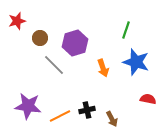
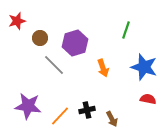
blue star: moved 8 px right, 5 px down
orange line: rotated 20 degrees counterclockwise
